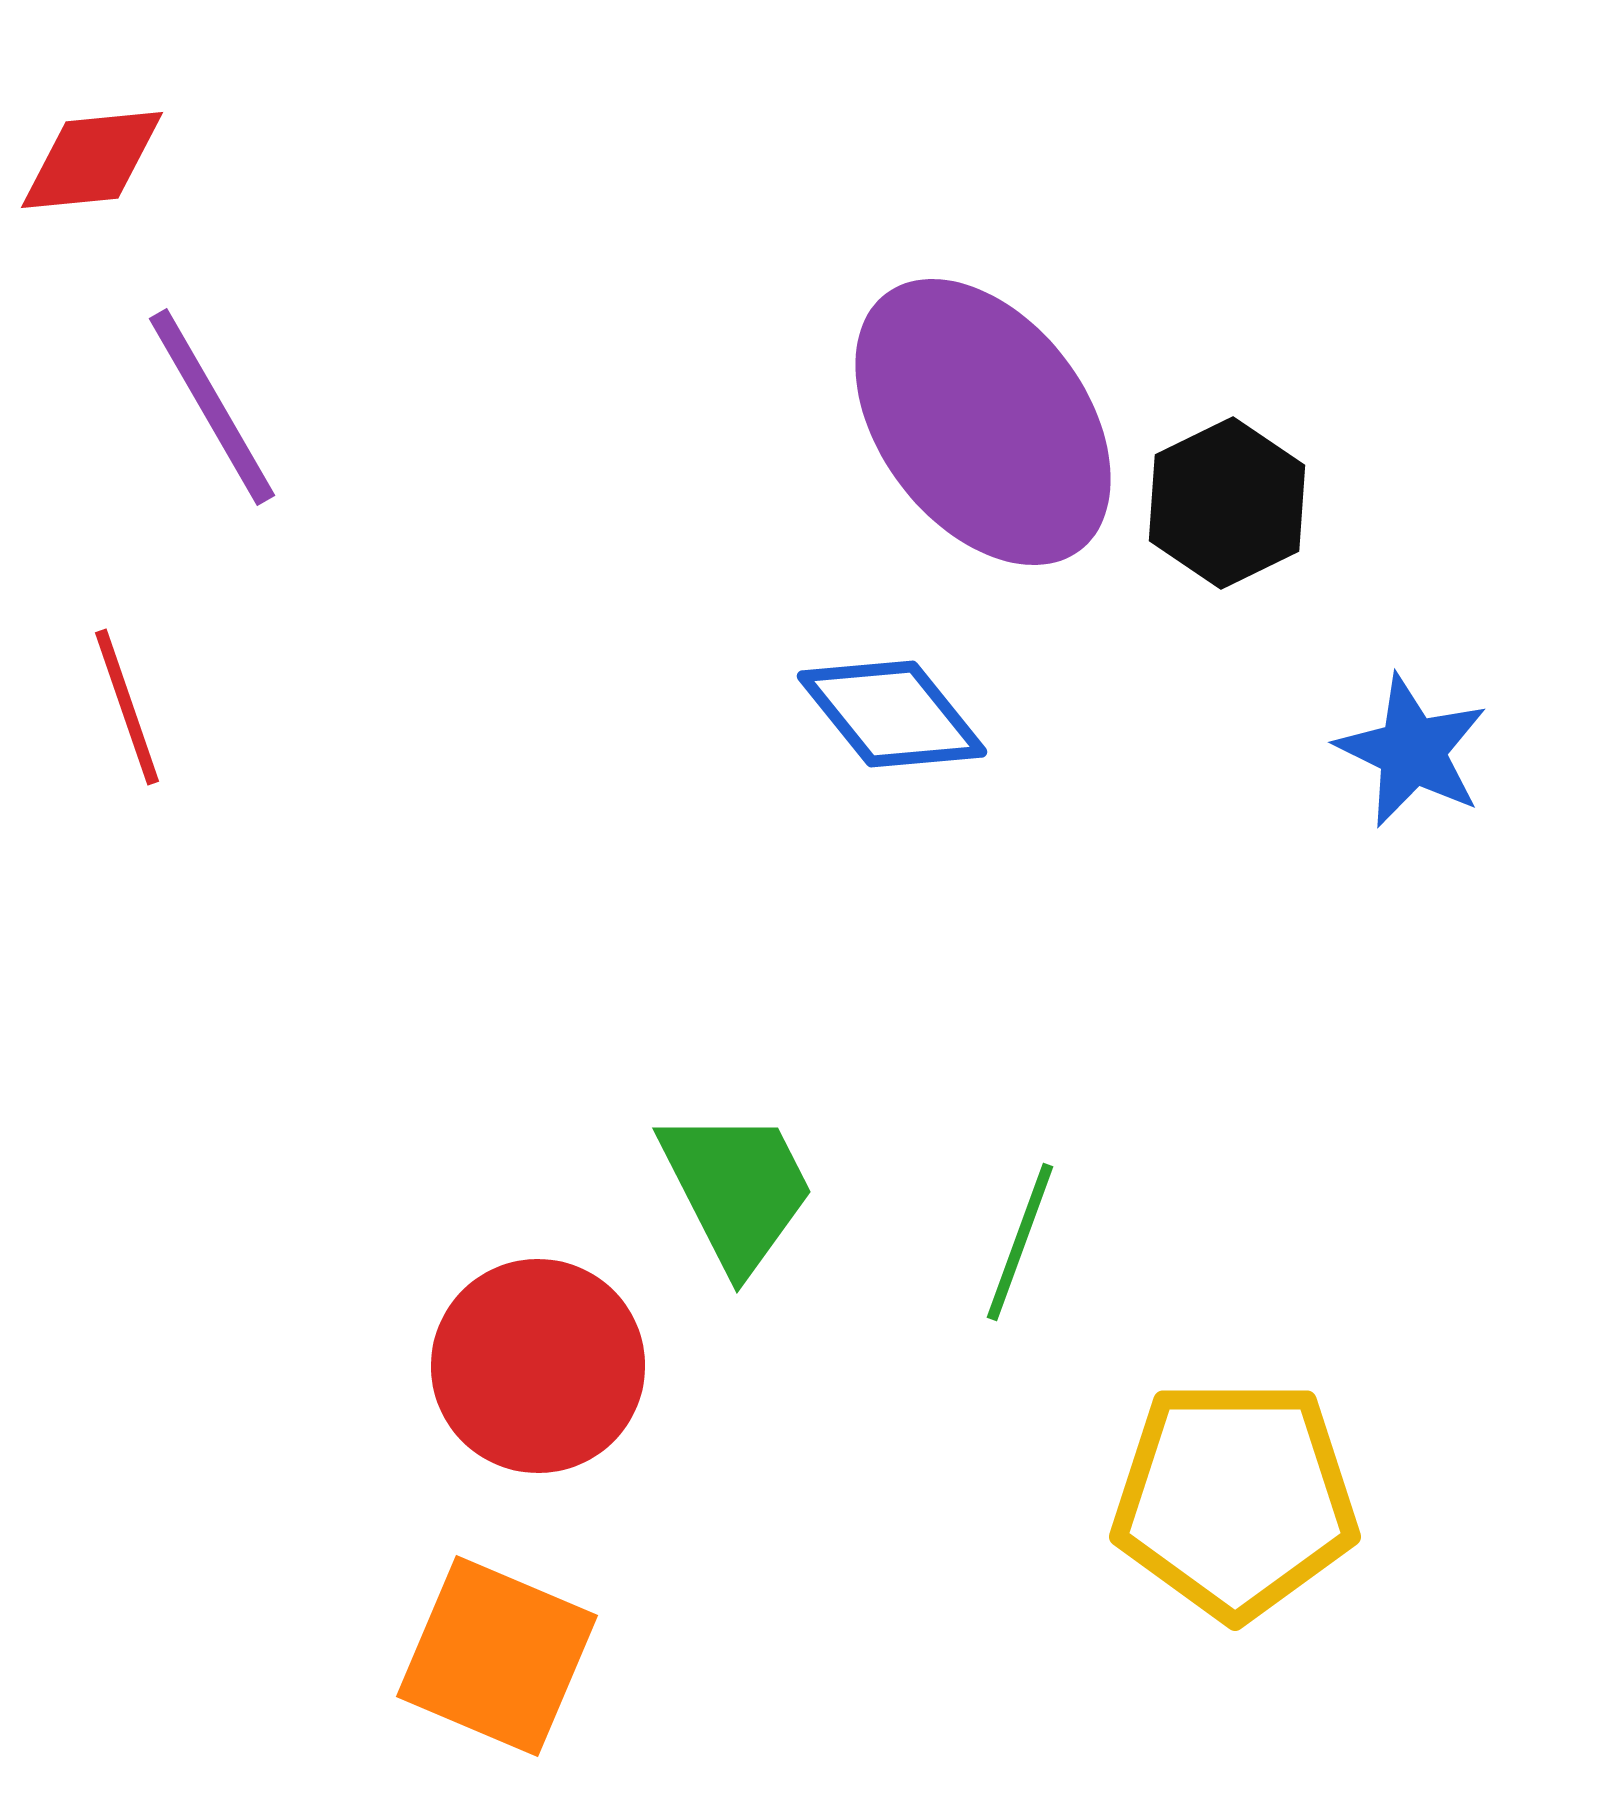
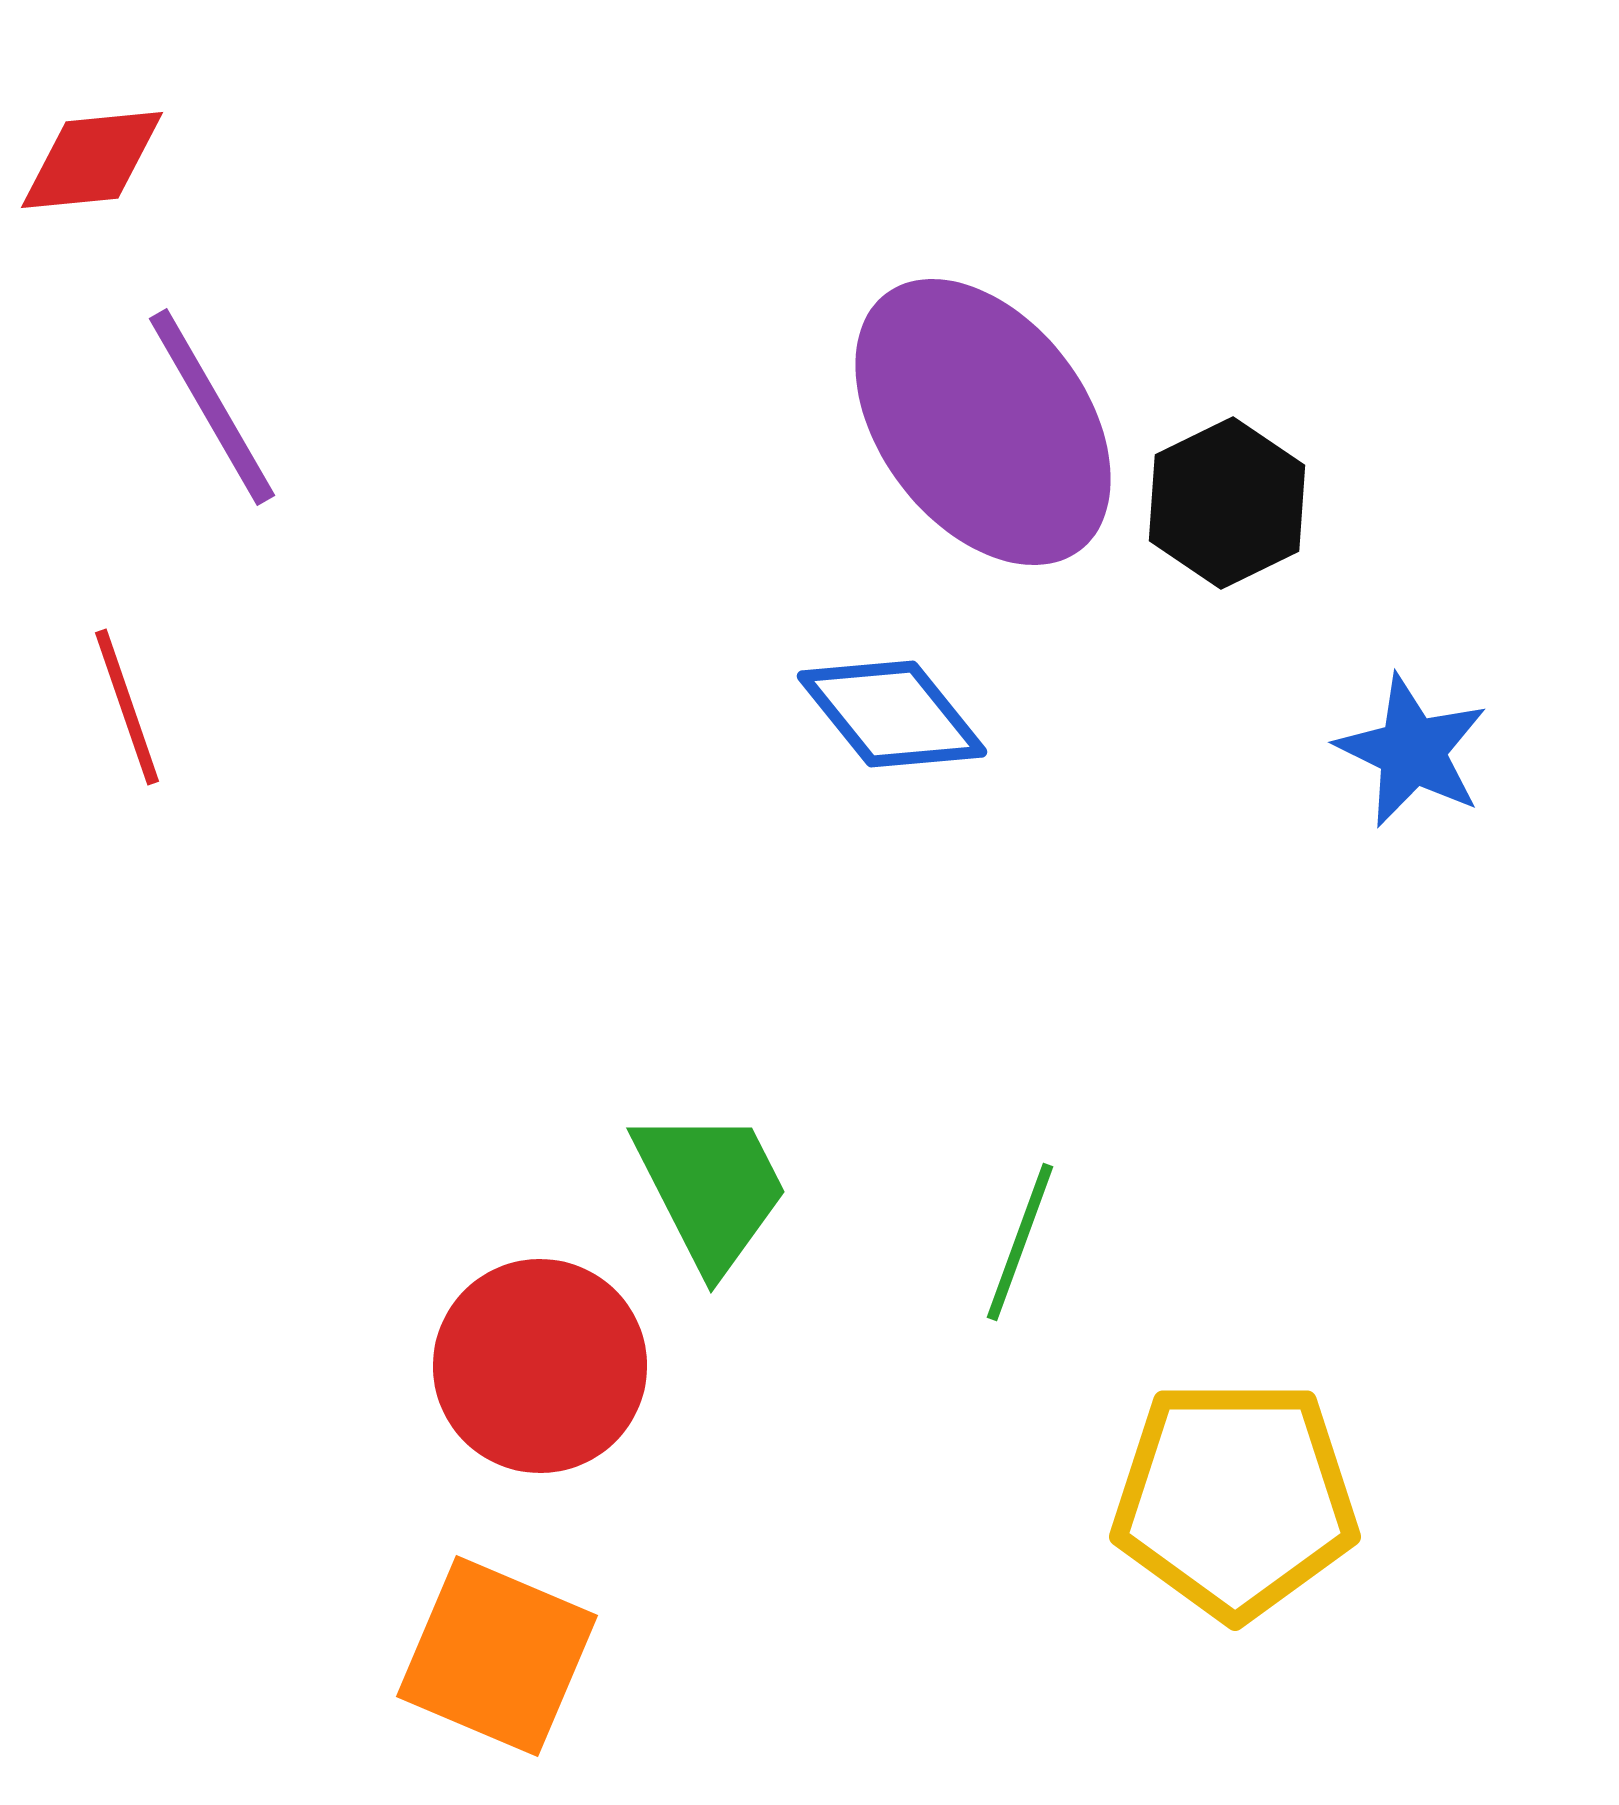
green trapezoid: moved 26 px left
red circle: moved 2 px right
